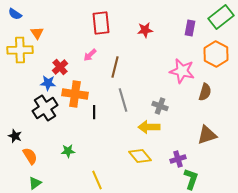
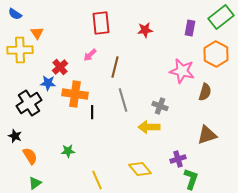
black cross: moved 16 px left, 5 px up
black line: moved 2 px left
yellow diamond: moved 13 px down
